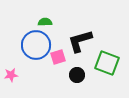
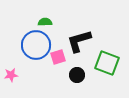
black L-shape: moved 1 px left
